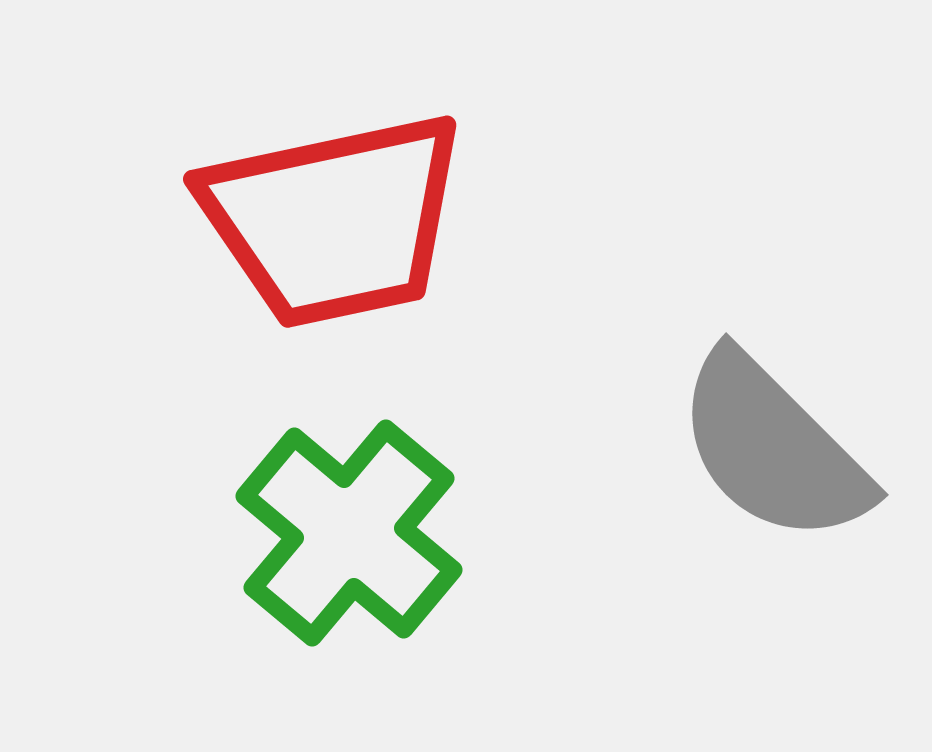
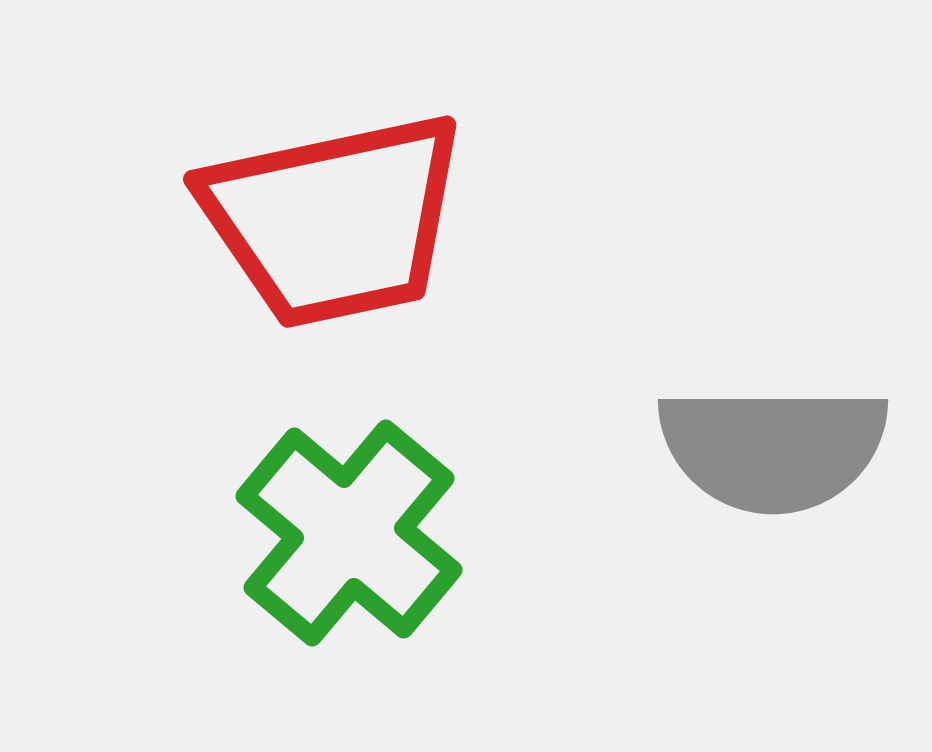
gray semicircle: rotated 45 degrees counterclockwise
